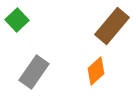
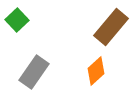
brown rectangle: moved 1 px left, 1 px down
